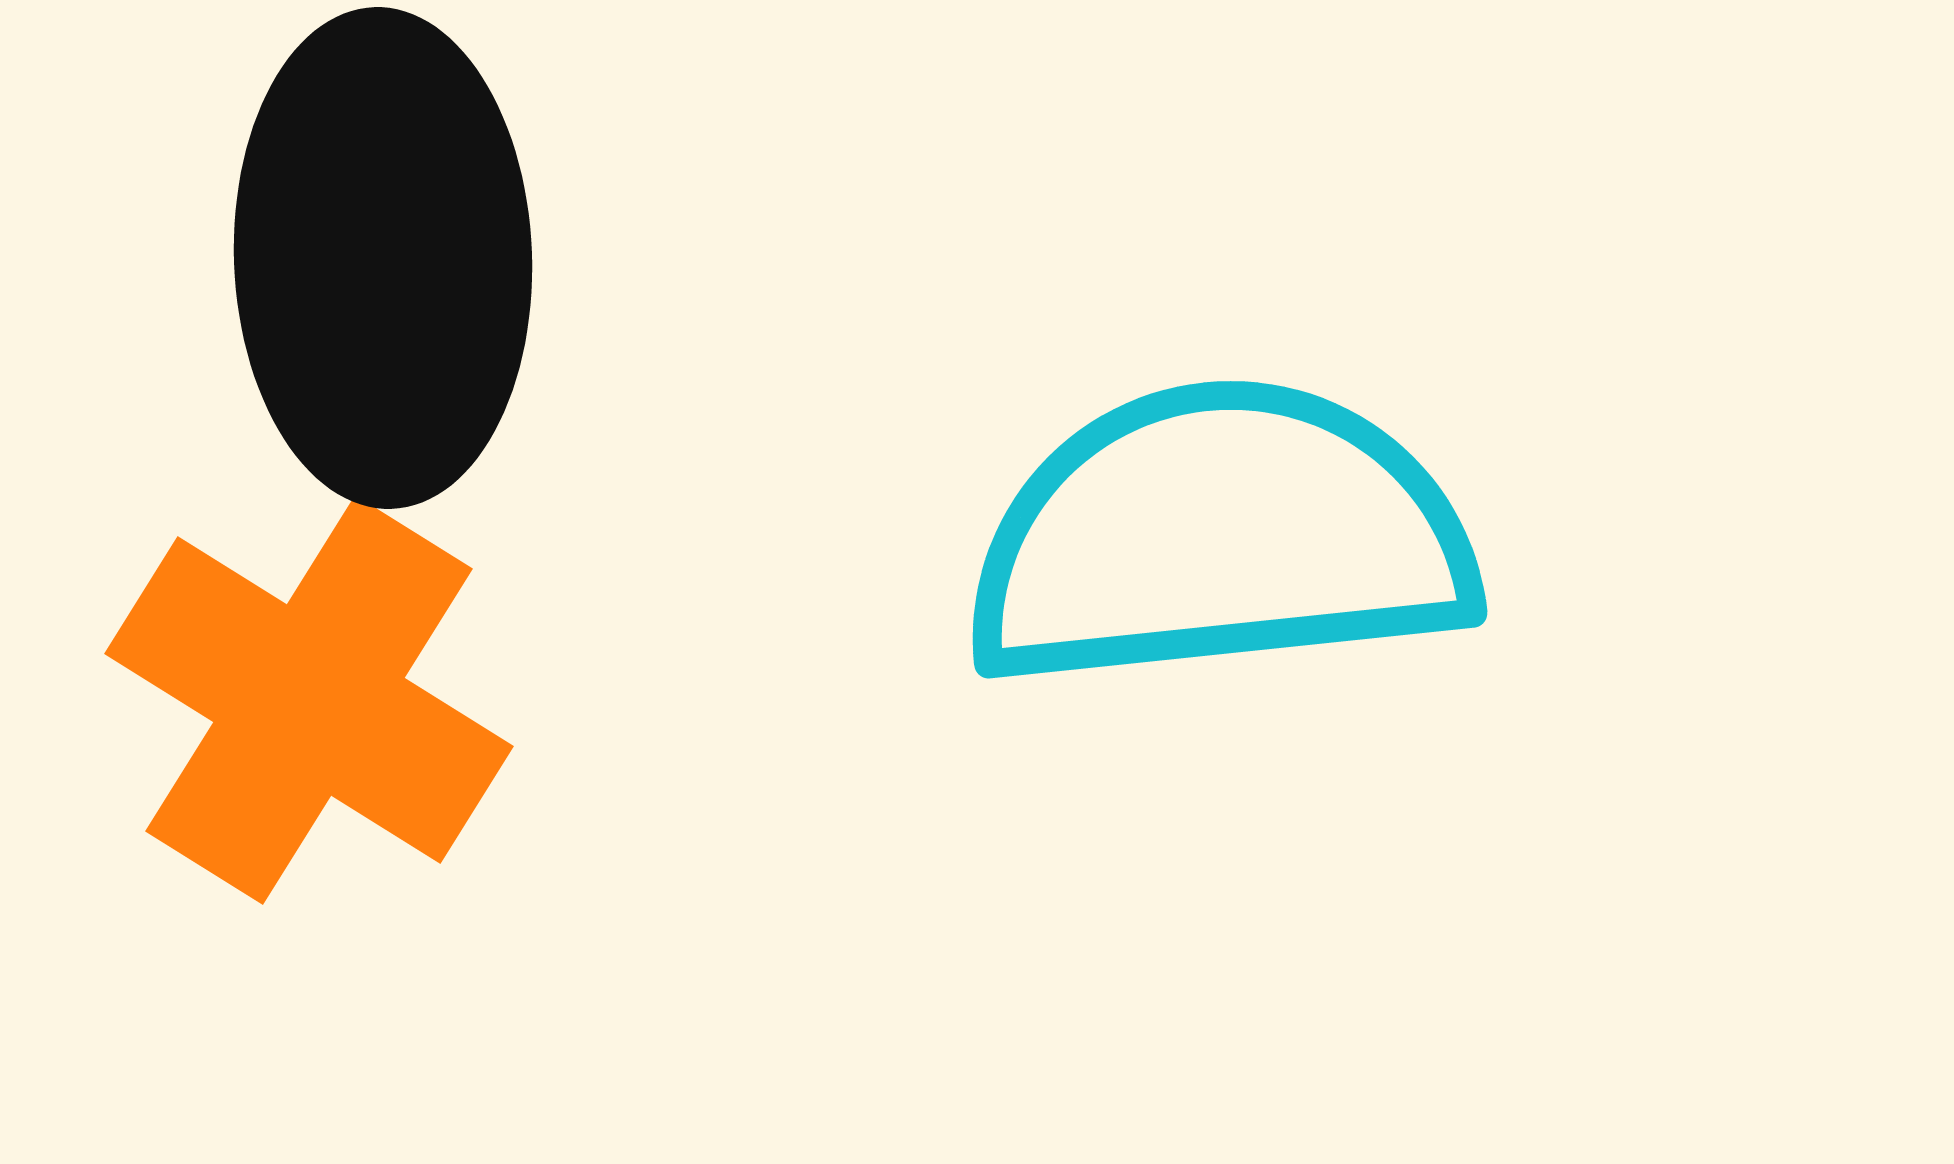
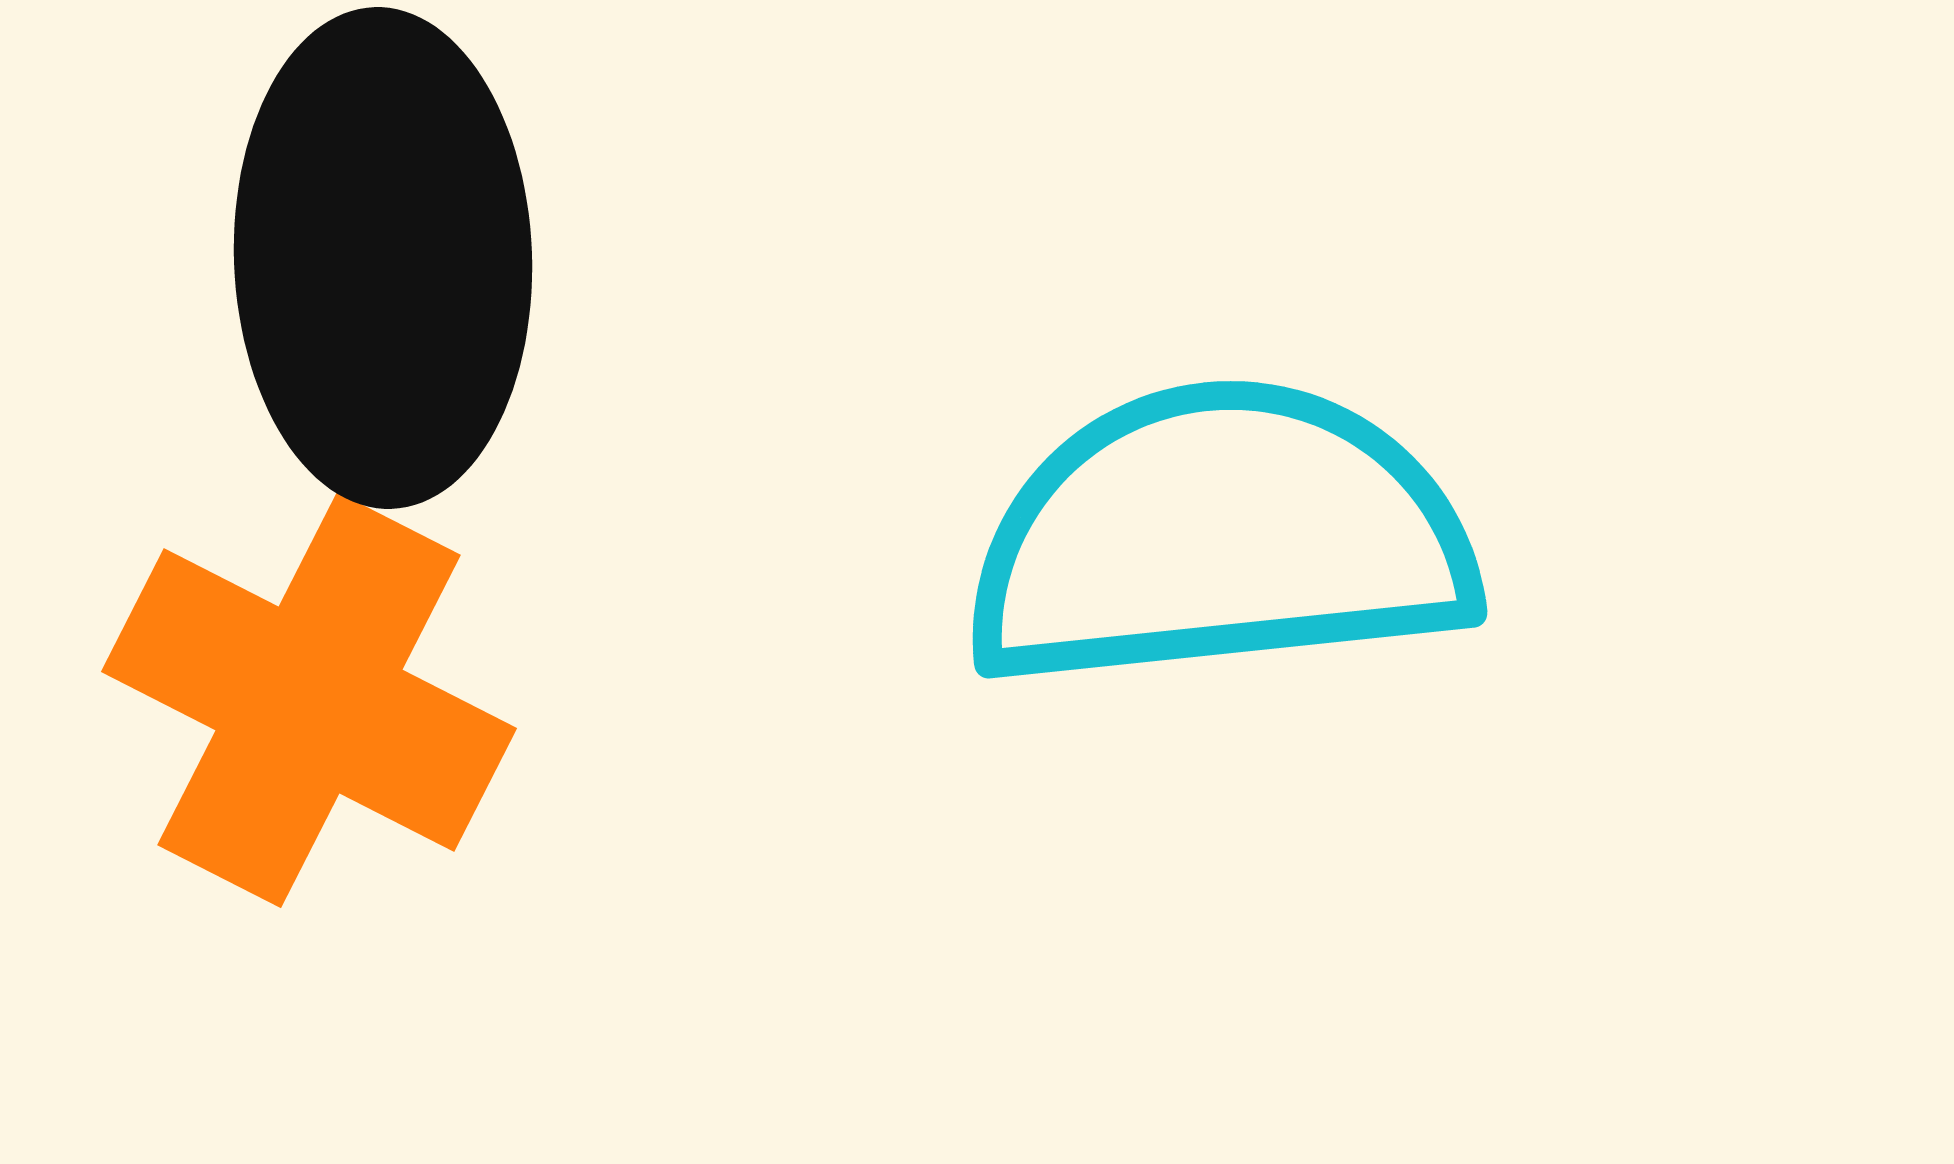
orange cross: rotated 5 degrees counterclockwise
